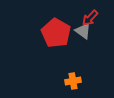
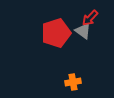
red pentagon: rotated 24 degrees clockwise
orange cross: moved 1 px down
